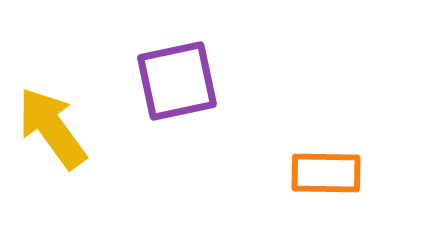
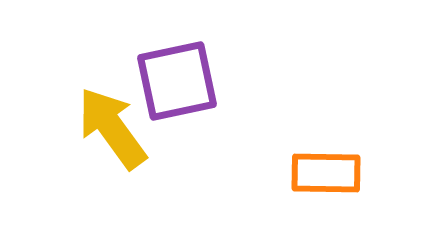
yellow arrow: moved 60 px right
